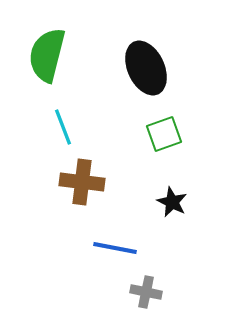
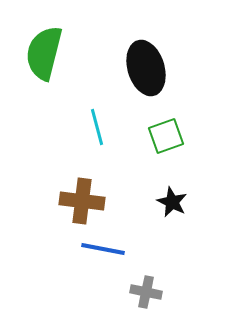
green semicircle: moved 3 px left, 2 px up
black ellipse: rotated 8 degrees clockwise
cyan line: moved 34 px right; rotated 6 degrees clockwise
green square: moved 2 px right, 2 px down
brown cross: moved 19 px down
blue line: moved 12 px left, 1 px down
